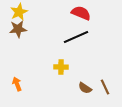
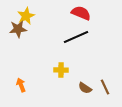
yellow star: moved 7 px right, 4 px down
yellow cross: moved 3 px down
orange arrow: moved 4 px right, 1 px down
